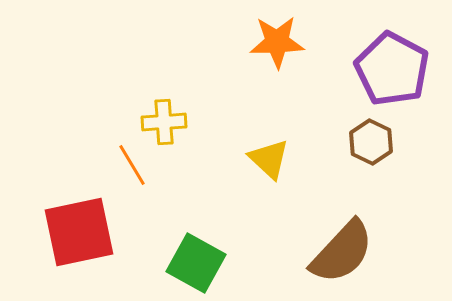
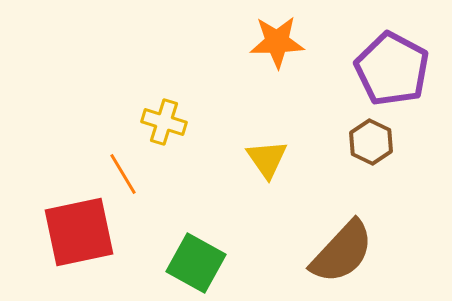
yellow cross: rotated 21 degrees clockwise
yellow triangle: moved 2 px left; rotated 12 degrees clockwise
orange line: moved 9 px left, 9 px down
